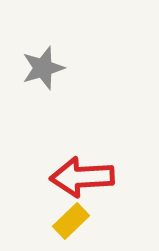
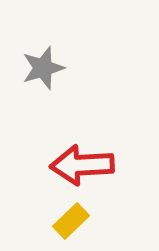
red arrow: moved 12 px up
